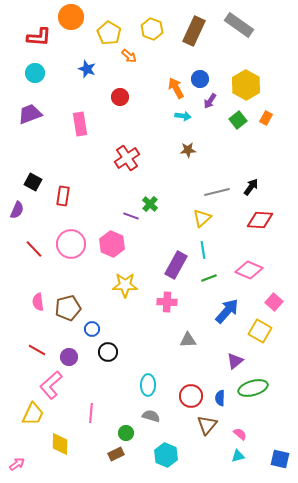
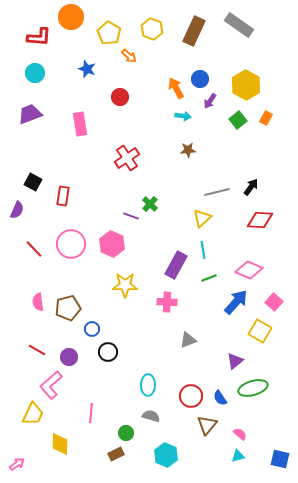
blue arrow at (227, 311): moved 9 px right, 9 px up
gray triangle at (188, 340): rotated 18 degrees counterclockwise
blue semicircle at (220, 398): rotated 35 degrees counterclockwise
